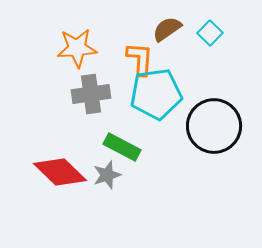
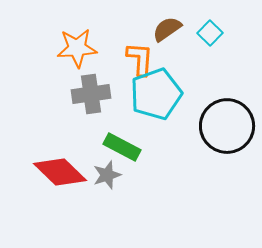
cyan pentagon: rotated 12 degrees counterclockwise
black circle: moved 13 px right
